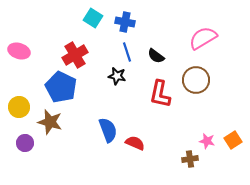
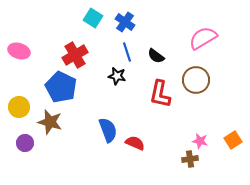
blue cross: rotated 24 degrees clockwise
pink star: moved 7 px left
